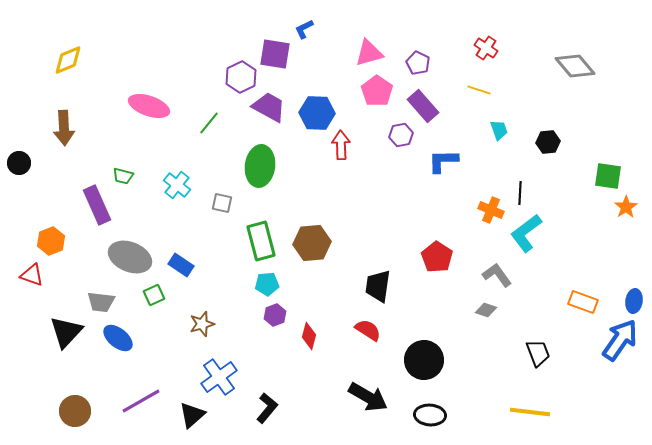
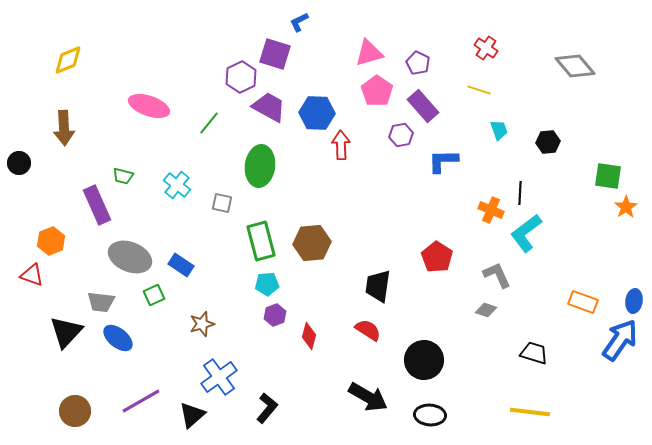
blue L-shape at (304, 29): moved 5 px left, 7 px up
purple square at (275, 54): rotated 8 degrees clockwise
gray L-shape at (497, 275): rotated 12 degrees clockwise
black trapezoid at (538, 353): moved 4 px left; rotated 52 degrees counterclockwise
